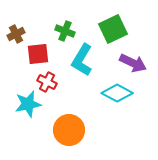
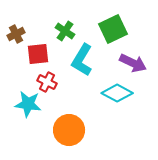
green cross: rotated 12 degrees clockwise
cyan star: rotated 20 degrees clockwise
